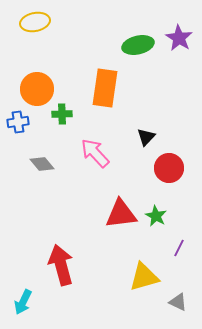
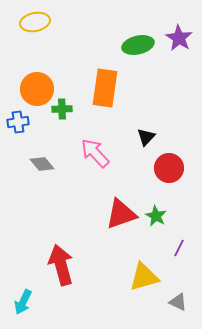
green cross: moved 5 px up
red triangle: rotated 12 degrees counterclockwise
